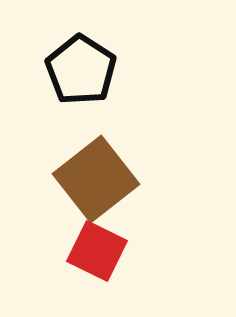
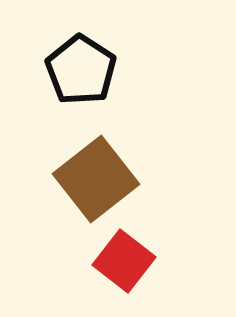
red square: moved 27 px right, 10 px down; rotated 12 degrees clockwise
